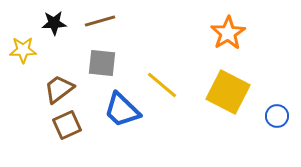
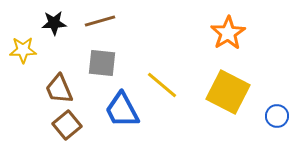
brown trapezoid: rotated 76 degrees counterclockwise
blue trapezoid: rotated 18 degrees clockwise
brown square: rotated 16 degrees counterclockwise
